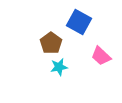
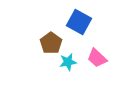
pink trapezoid: moved 4 px left, 2 px down
cyan star: moved 9 px right, 5 px up
